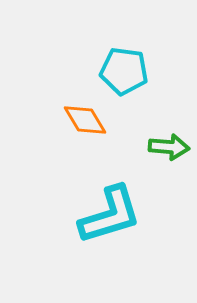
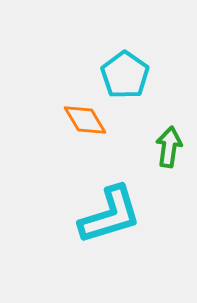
cyan pentagon: moved 1 px right, 4 px down; rotated 27 degrees clockwise
green arrow: rotated 87 degrees counterclockwise
